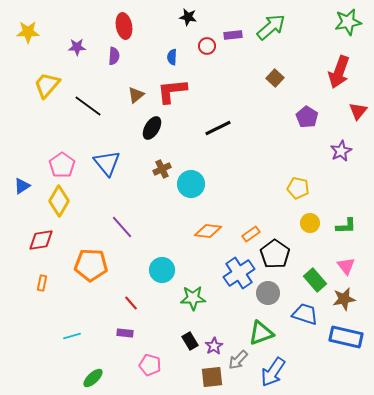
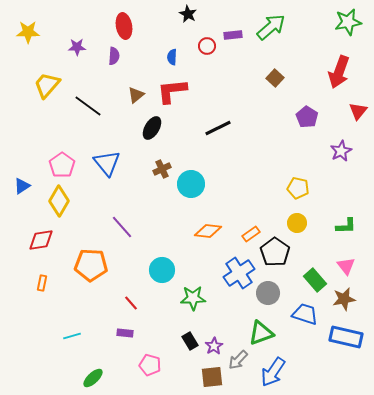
black star at (188, 17): moved 3 px up; rotated 18 degrees clockwise
yellow circle at (310, 223): moved 13 px left
black pentagon at (275, 254): moved 2 px up
